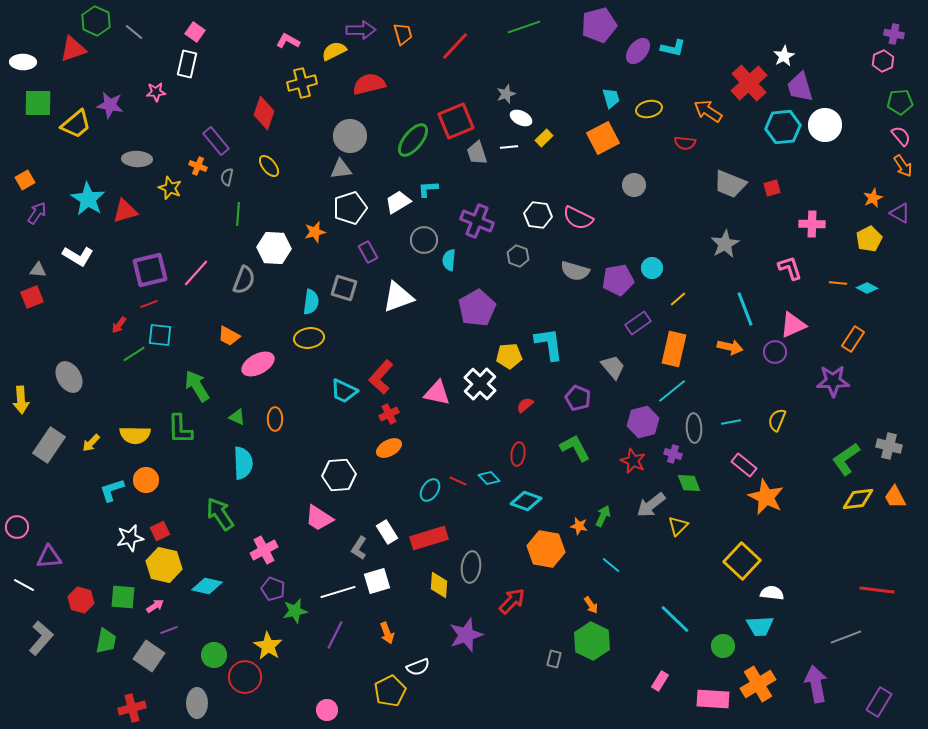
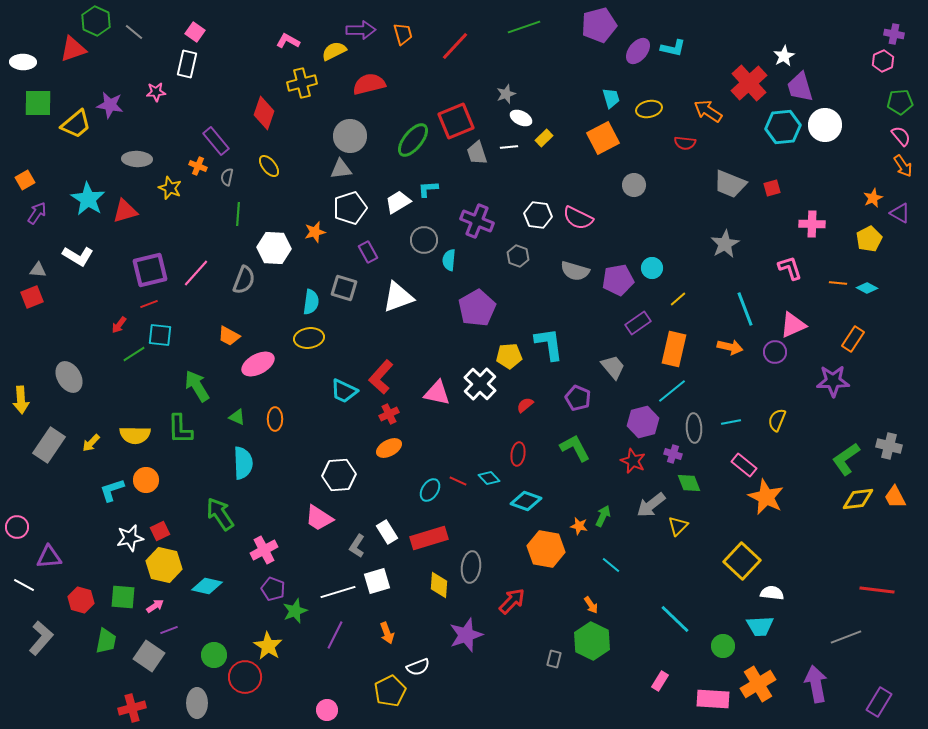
gray L-shape at (359, 548): moved 2 px left, 2 px up
green star at (295, 611): rotated 10 degrees counterclockwise
